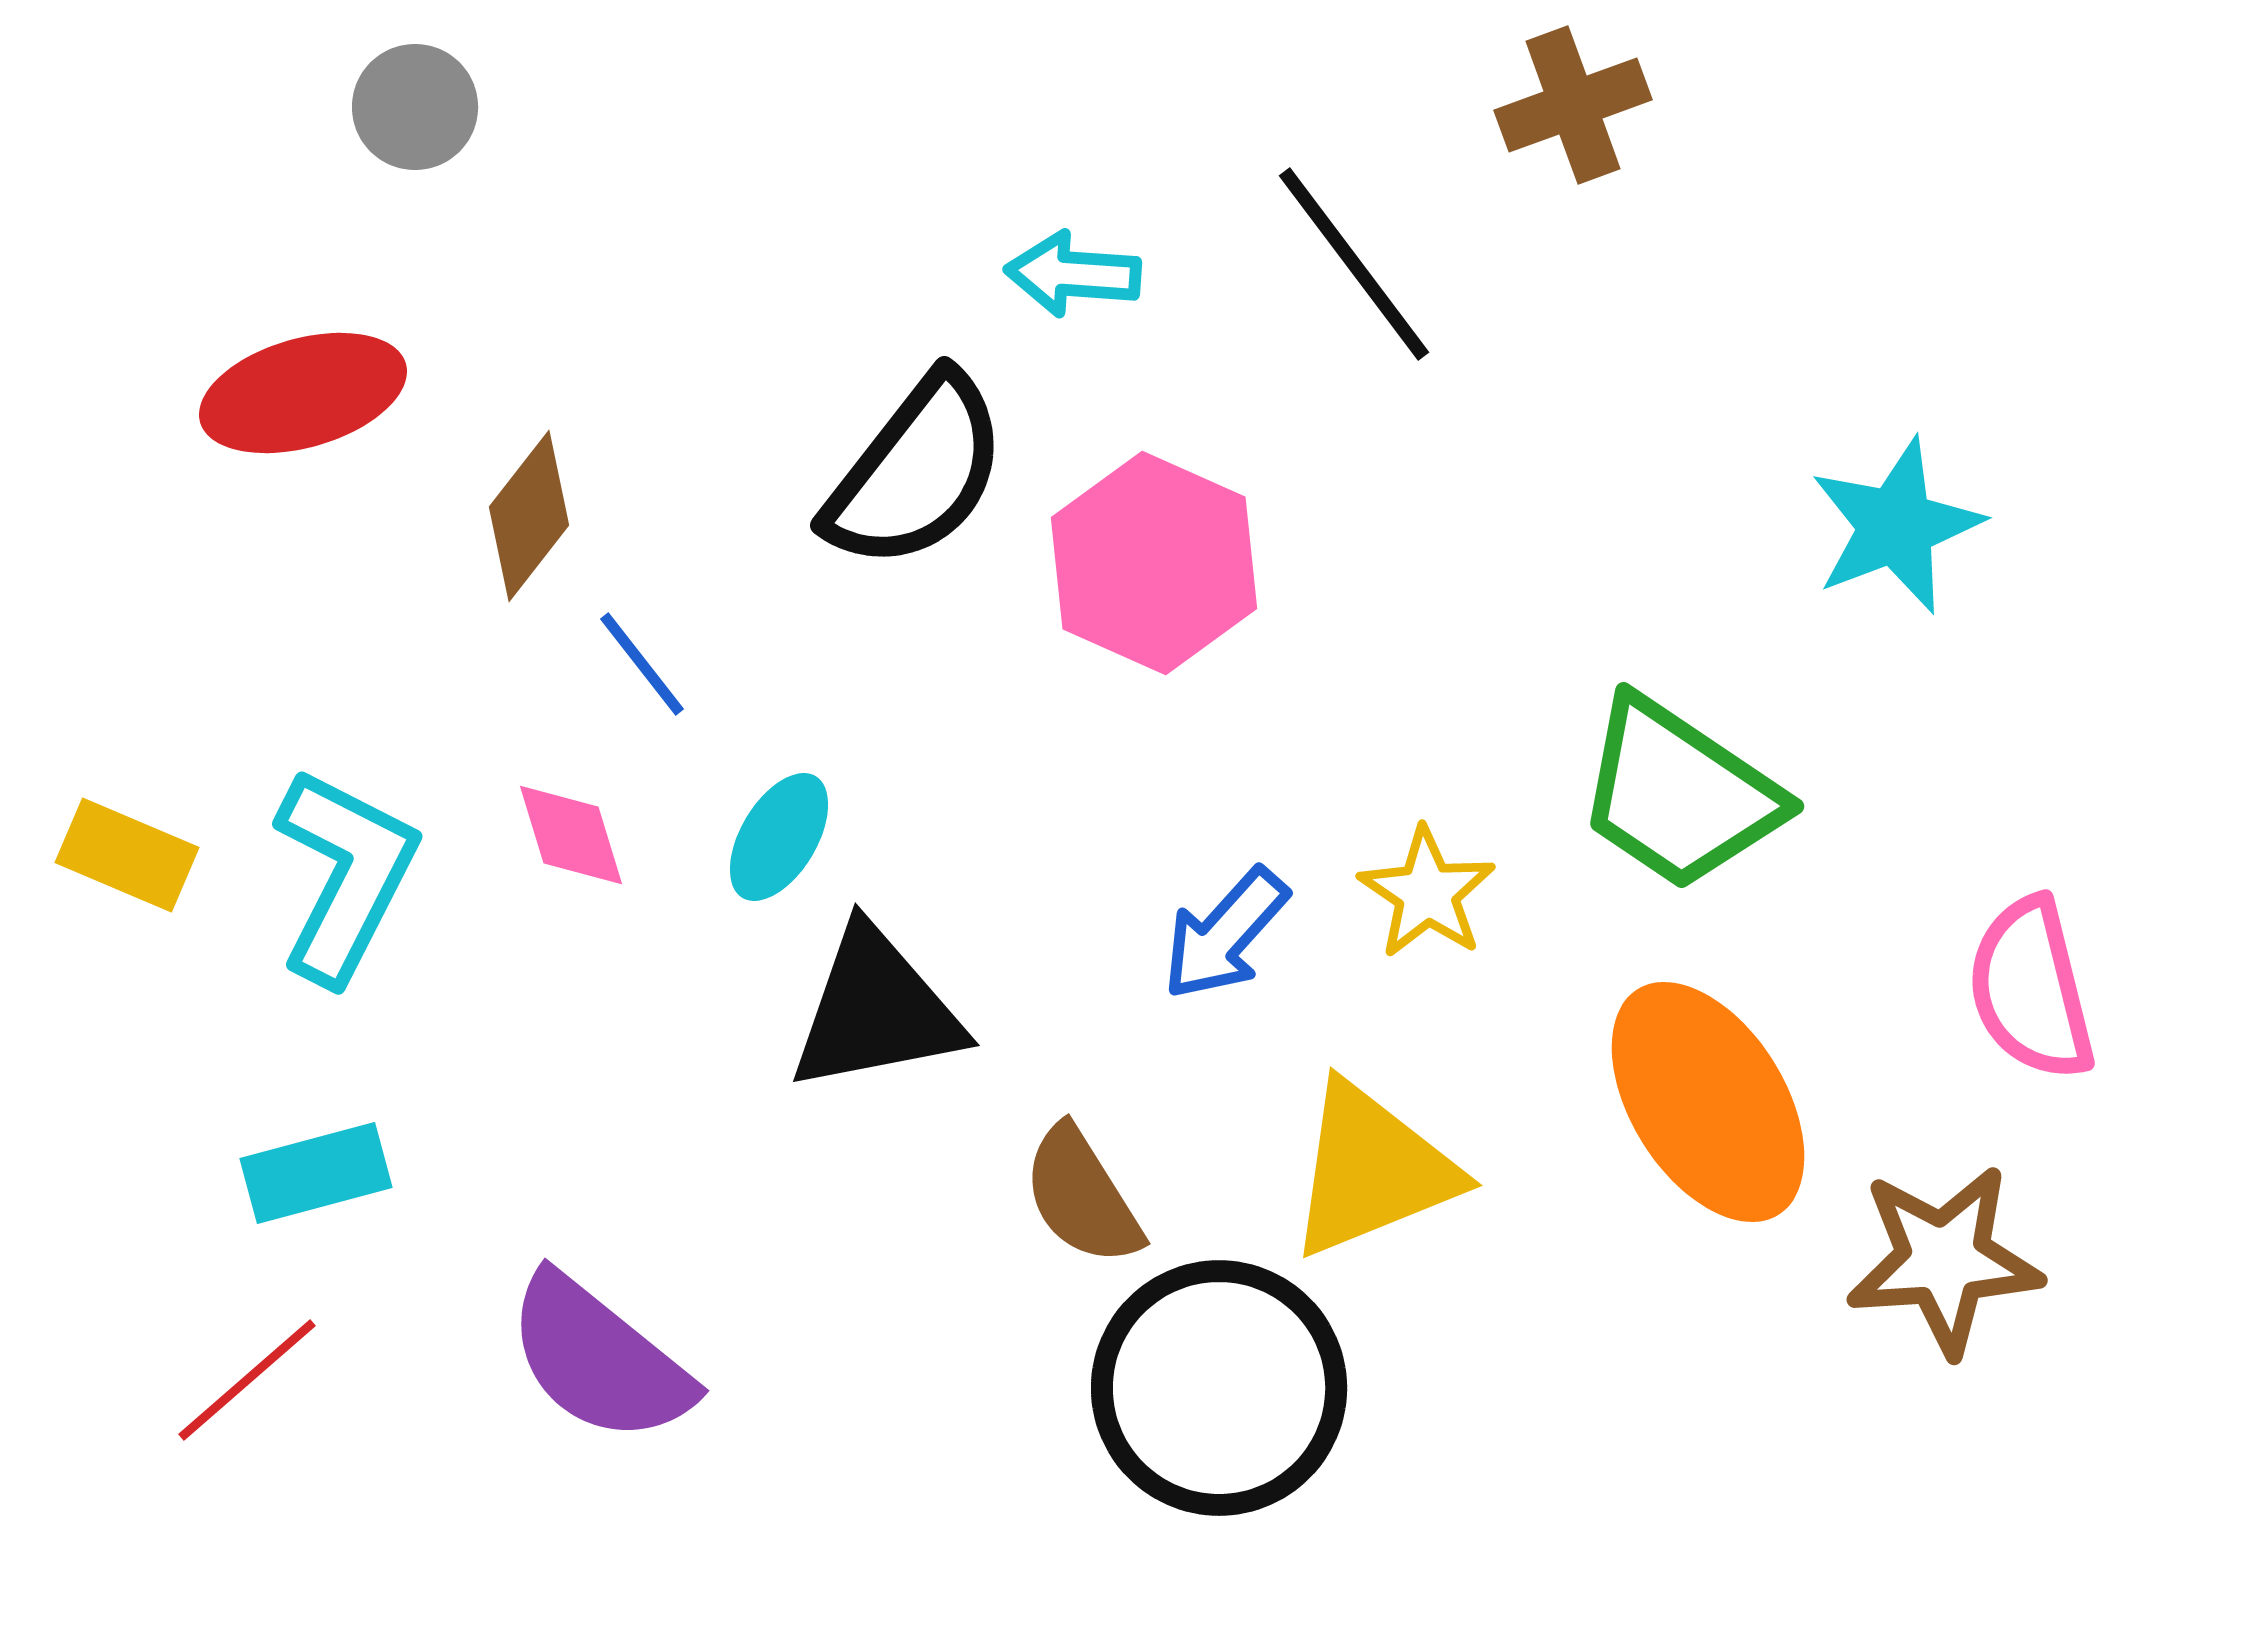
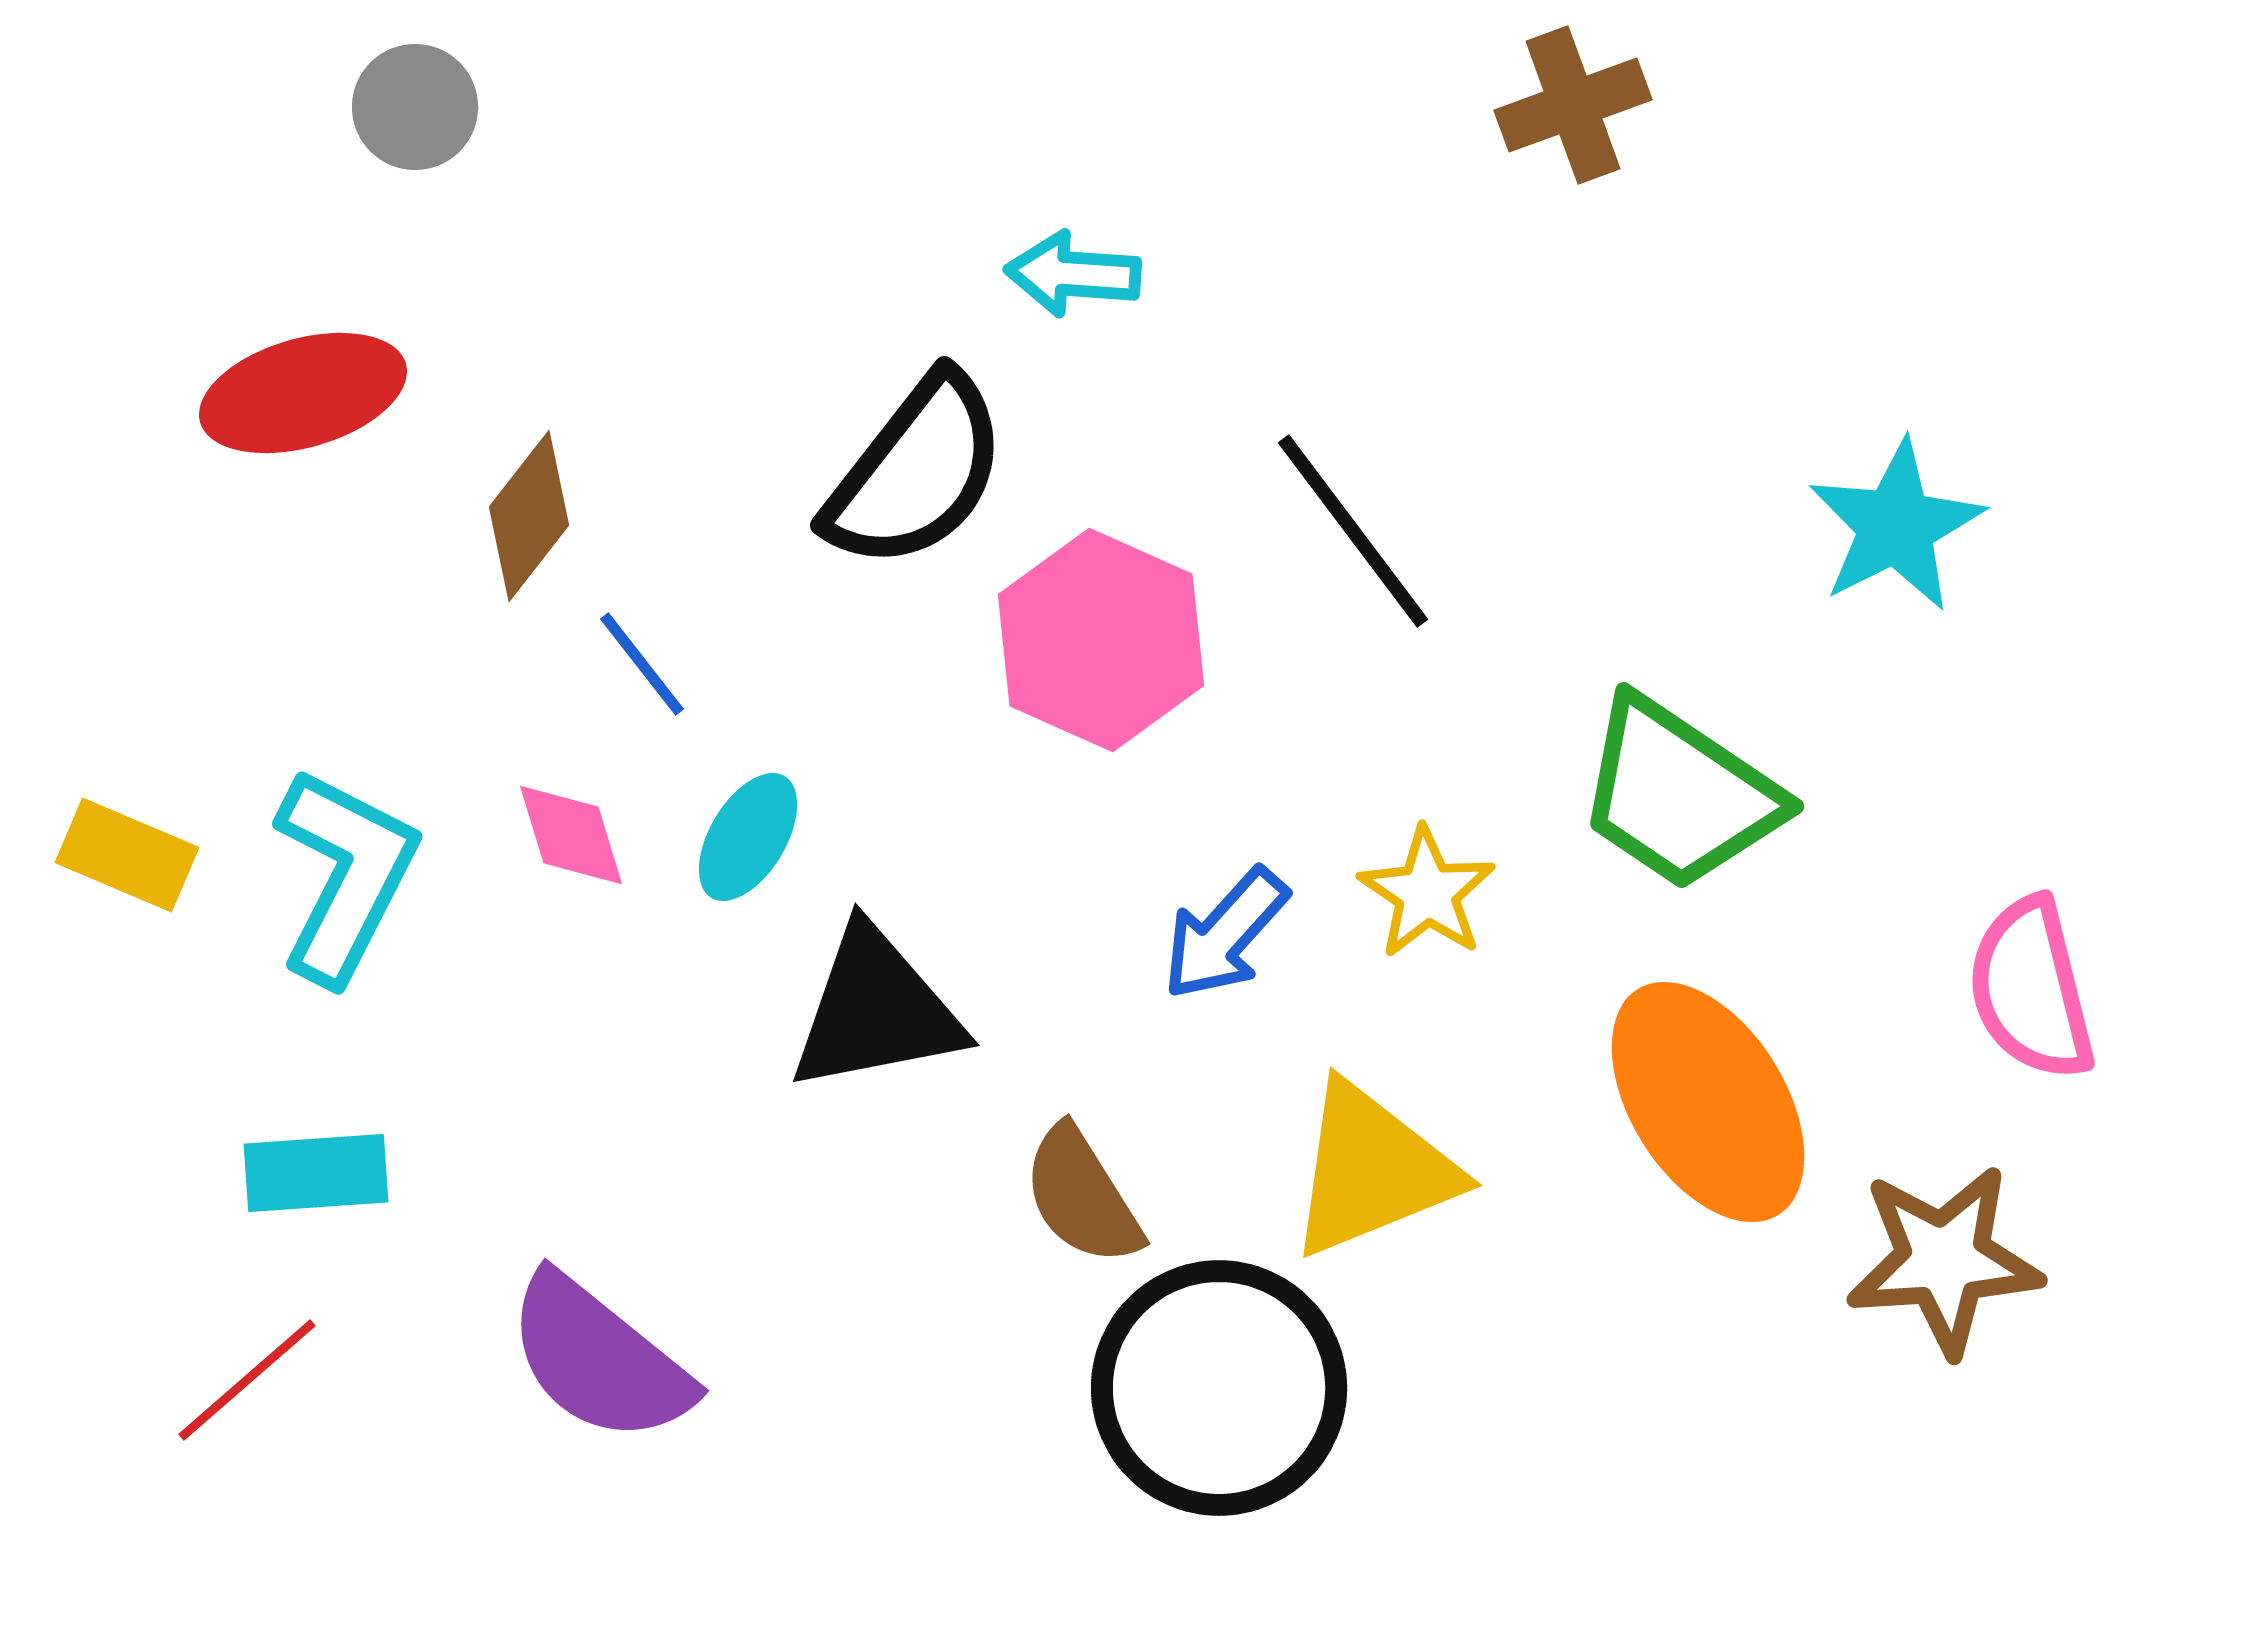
black line: moved 1 px left, 267 px down
cyan star: rotated 6 degrees counterclockwise
pink hexagon: moved 53 px left, 77 px down
cyan ellipse: moved 31 px left
cyan rectangle: rotated 11 degrees clockwise
